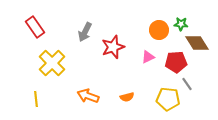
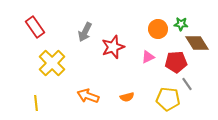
orange circle: moved 1 px left, 1 px up
yellow line: moved 4 px down
